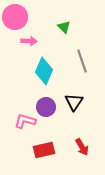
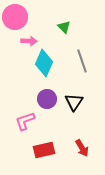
cyan diamond: moved 8 px up
purple circle: moved 1 px right, 8 px up
pink L-shape: rotated 35 degrees counterclockwise
red arrow: moved 1 px down
